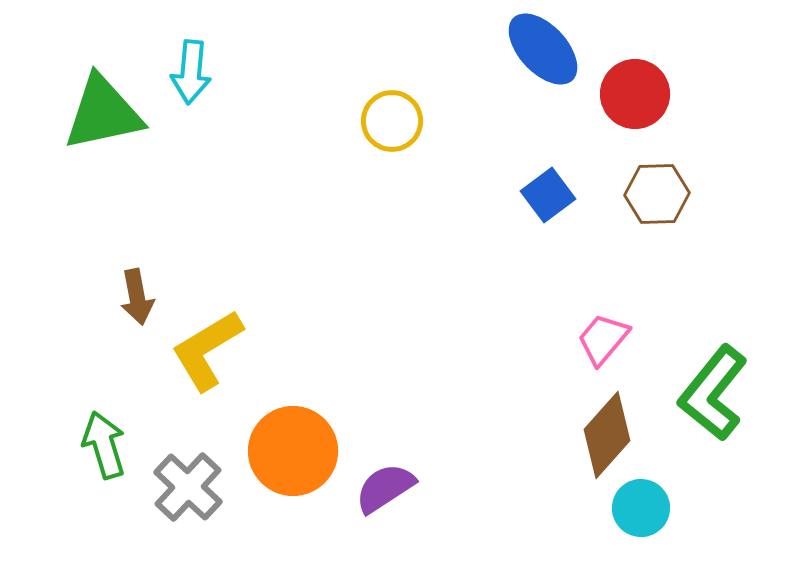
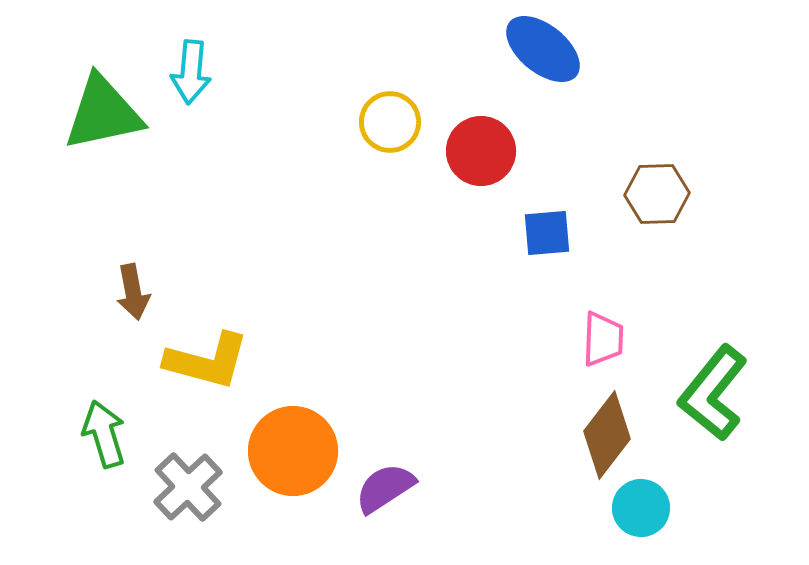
blue ellipse: rotated 8 degrees counterclockwise
red circle: moved 154 px left, 57 px down
yellow circle: moved 2 px left, 1 px down
blue square: moved 1 px left, 38 px down; rotated 32 degrees clockwise
brown arrow: moved 4 px left, 5 px up
pink trapezoid: rotated 142 degrees clockwise
yellow L-shape: moved 11 px down; rotated 134 degrees counterclockwise
brown diamond: rotated 4 degrees counterclockwise
green arrow: moved 11 px up
gray cross: rotated 4 degrees clockwise
